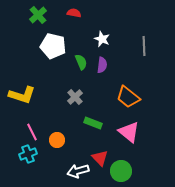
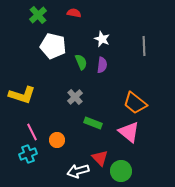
orange trapezoid: moved 7 px right, 6 px down
